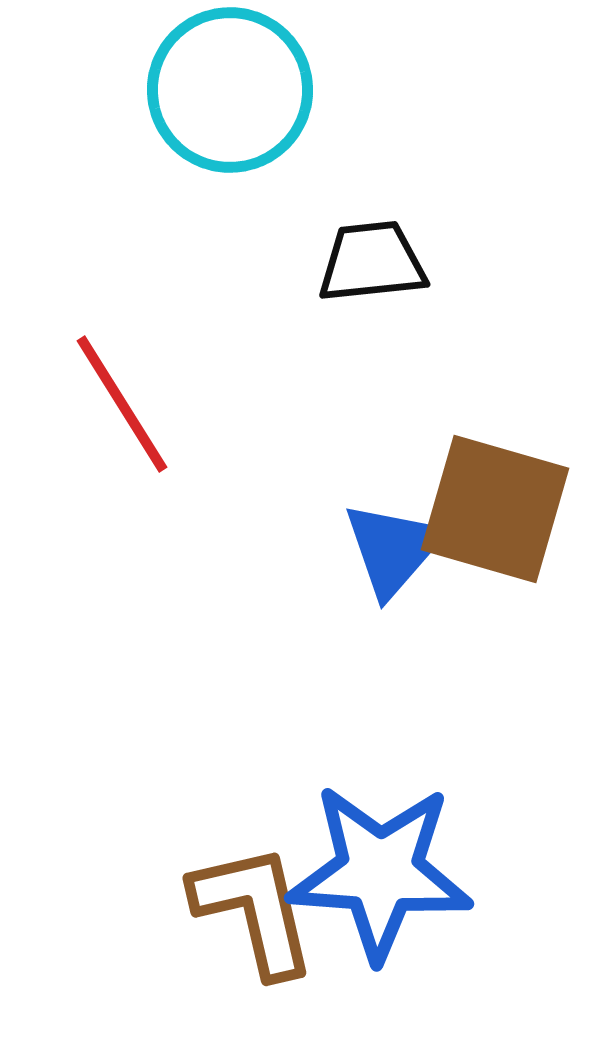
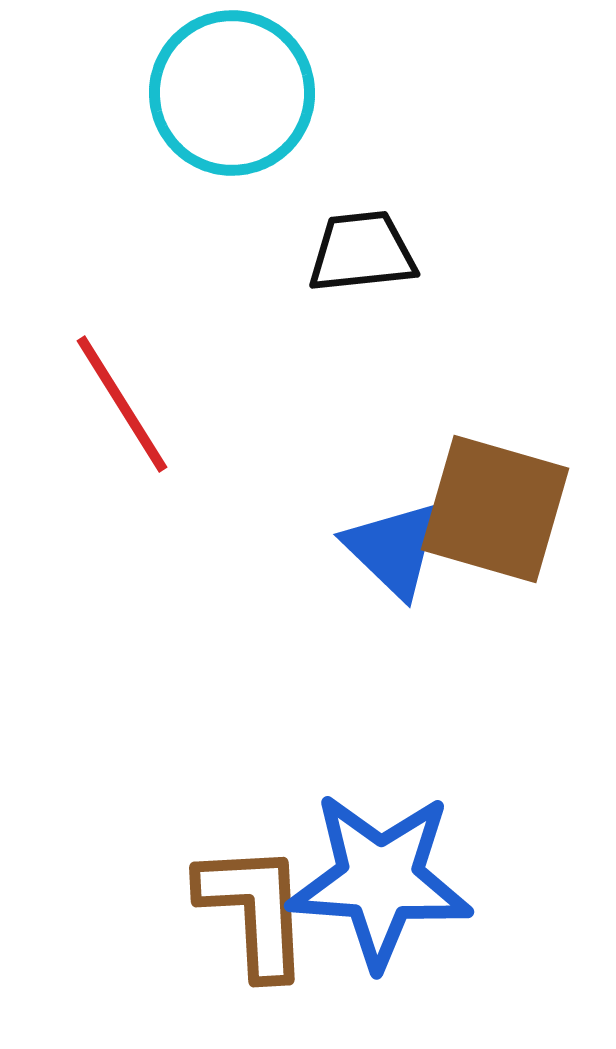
cyan circle: moved 2 px right, 3 px down
black trapezoid: moved 10 px left, 10 px up
blue triangle: rotated 27 degrees counterclockwise
blue star: moved 8 px down
brown L-shape: rotated 10 degrees clockwise
